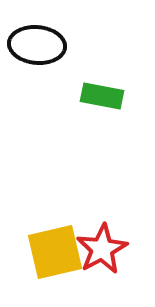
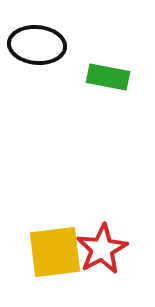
green rectangle: moved 6 px right, 19 px up
yellow square: rotated 6 degrees clockwise
